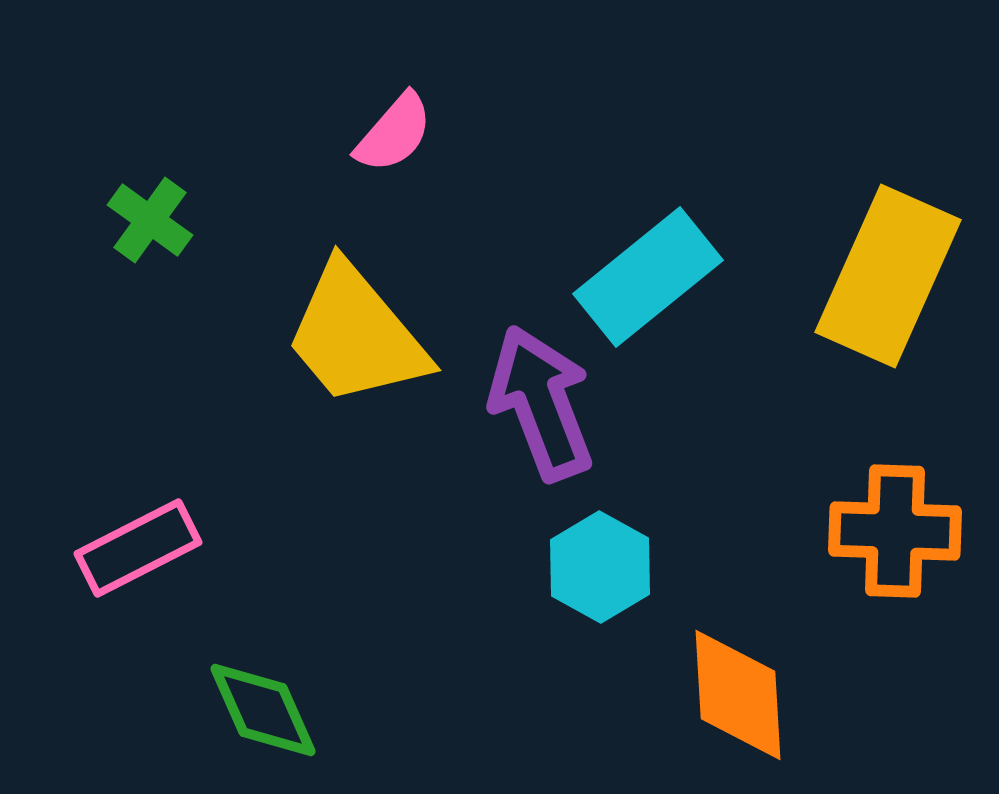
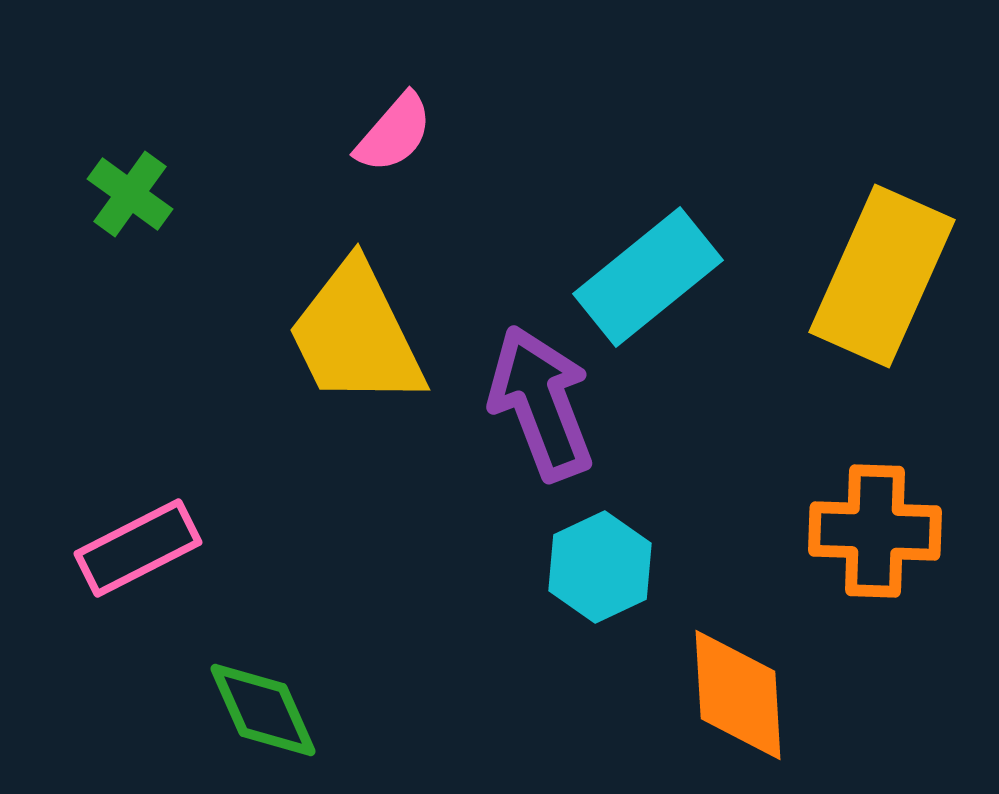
green cross: moved 20 px left, 26 px up
yellow rectangle: moved 6 px left
yellow trapezoid: rotated 14 degrees clockwise
orange cross: moved 20 px left
cyan hexagon: rotated 6 degrees clockwise
